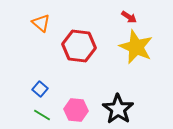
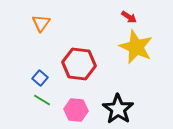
orange triangle: rotated 24 degrees clockwise
red hexagon: moved 18 px down
blue square: moved 11 px up
green line: moved 15 px up
